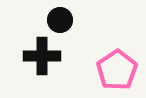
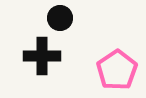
black circle: moved 2 px up
